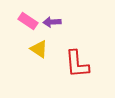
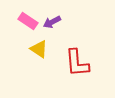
purple arrow: rotated 24 degrees counterclockwise
red L-shape: moved 1 px up
